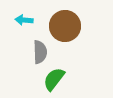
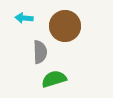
cyan arrow: moved 2 px up
green semicircle: rotated 35 degrees clockwise
